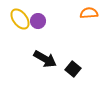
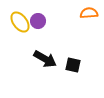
yellow ellipse: moved 3 px down
black square: moved 4 px up; rotated 28 degrees counterclockwise
